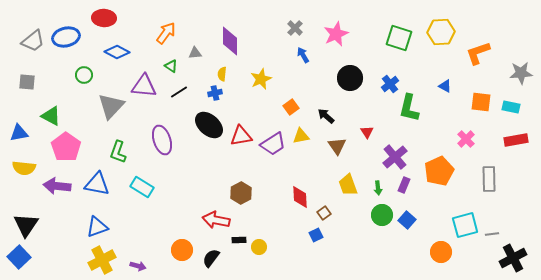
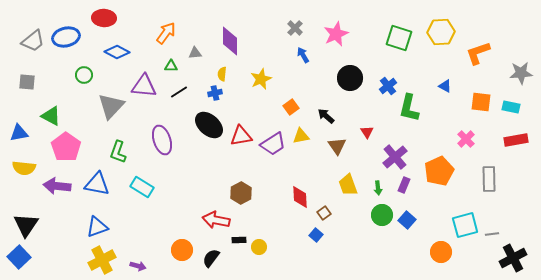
green triangle at (171, 66): rotated 32 degrees counterclockwise
blue cross at (390, 84): moved 2 px left, 2 px down
blue square at (316, 235): rotated 24 degrees counterclockwise
